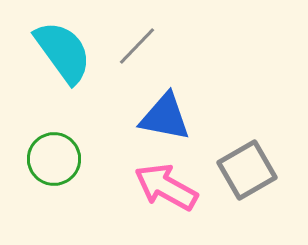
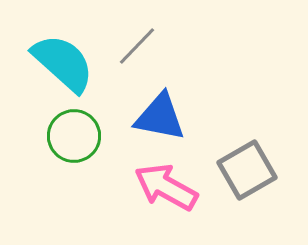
cyan semicircle: moved 11 px down; rotated 12 degrees counterclockwise
blue triangle: moved 5 px left
green circle: moved 20 px right, 23 px up
